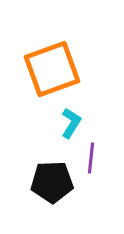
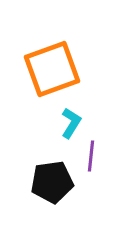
purple line: moved 2 px up
black pentagon: rotated 6 degrees counterclockwise
